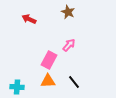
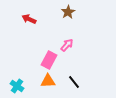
brown star: rotated 16 degrees clockwise
pink arrow: moved 2 px left
cyan cross: moved 1 px up; rotated 32 degrees clockwise
